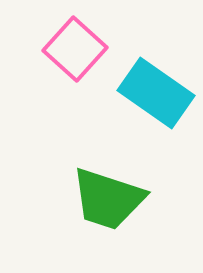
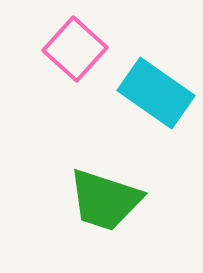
green trapezoid: moved 3 px left, 1 px down
